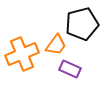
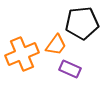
black pentagon: moved 1 px up; rotated 8 degrees clockwise
